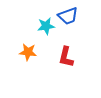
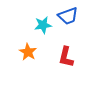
cyan star: moved 3 px left, 1 px up
orange star: rotated 24 degrees clockwise
